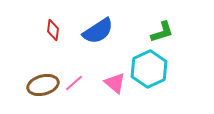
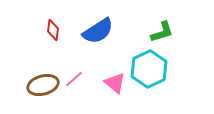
pink line: moved 4 px up
